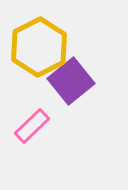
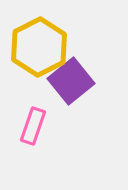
pink rectangle: moved 1 px right; rotated 27 degrees counterclockwise
